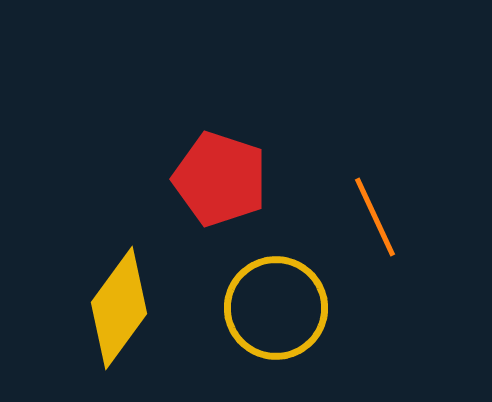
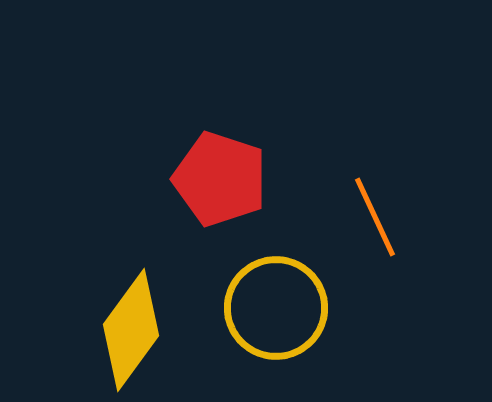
yellow diamond: moved 12 px right, 22 px down
